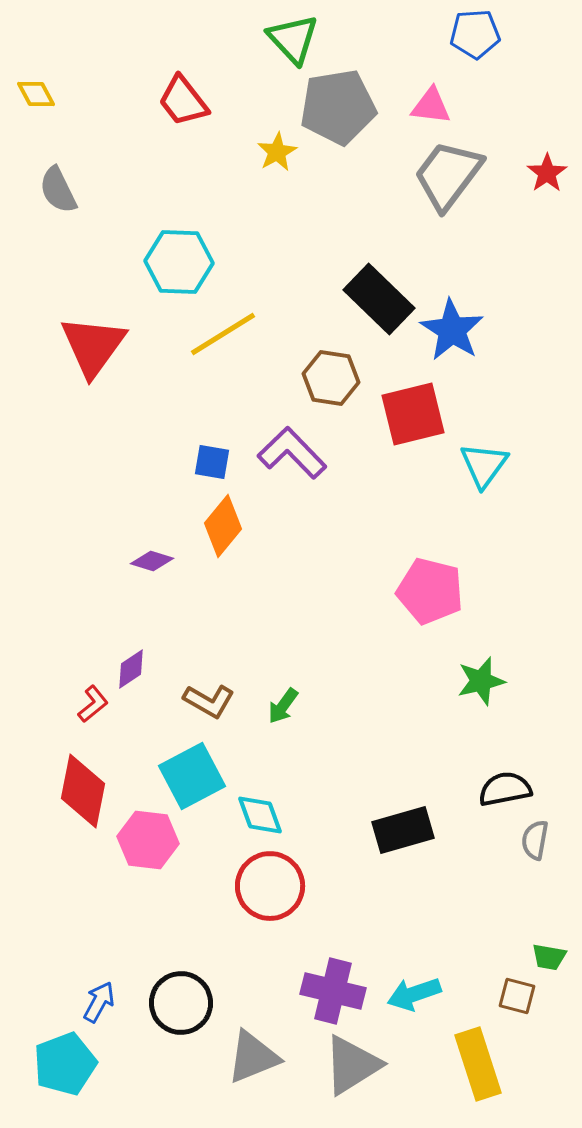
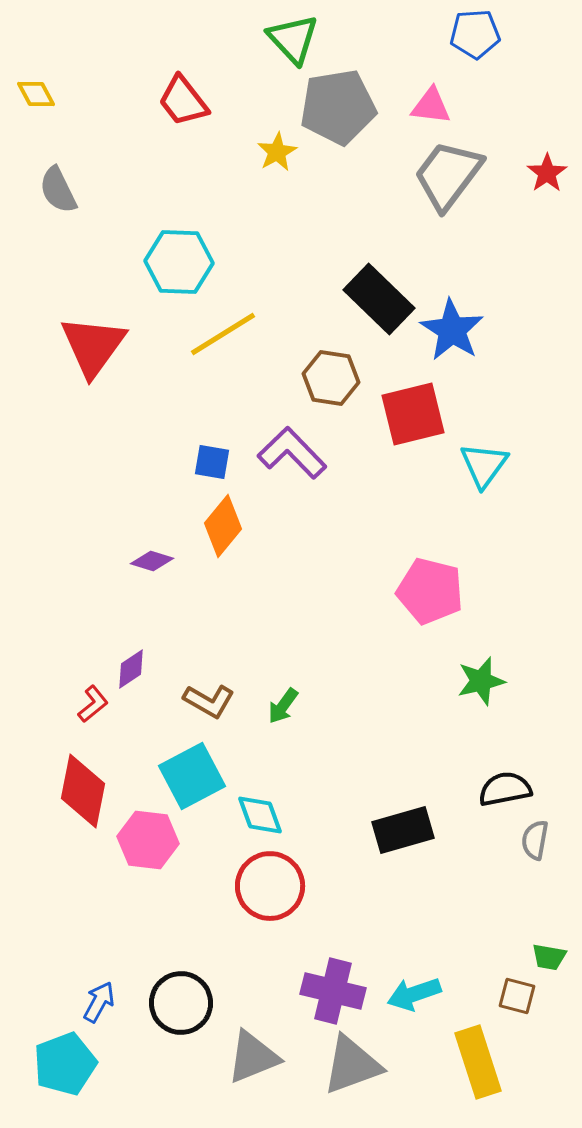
yellow rectangle at (478, 1064): moved 2 px up
gray triangle at (352, 1065): rotated 12 degrees clockwise
